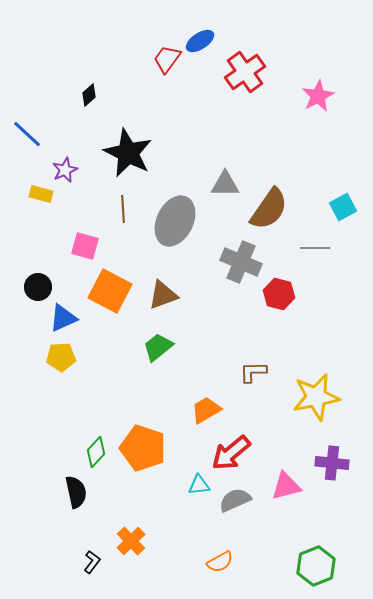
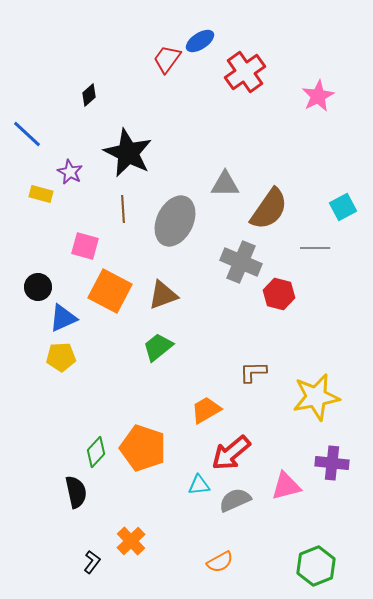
purple star: moved 5 px right, 2 px down; rotated 20 degrees counterclockwise
